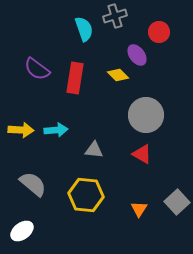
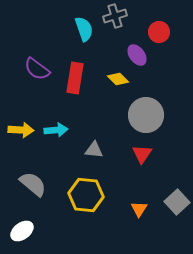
yellow diamond: moved 4 px down
red triangle: rotated 35 degrees clockwise
